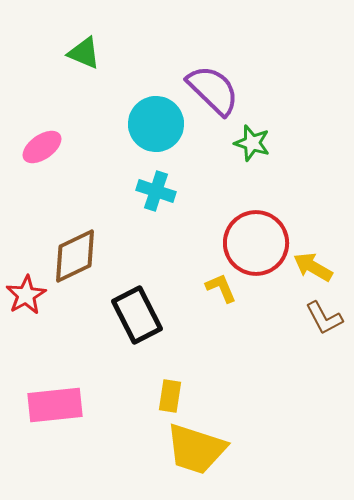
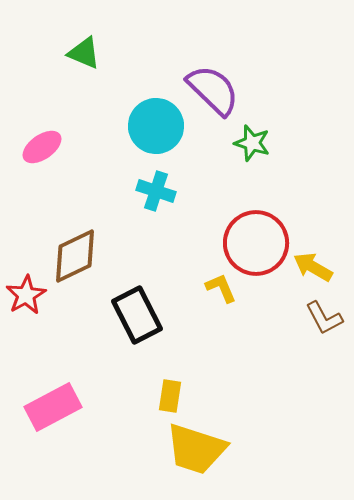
cyan circle: moved 2 px down
pink rectangle: moved 2 px left, 2 px down; rotated 22 degrees counterclockwise
